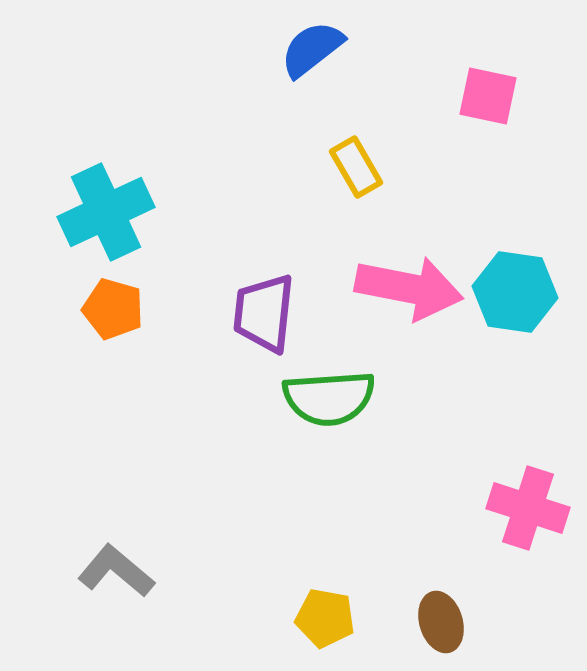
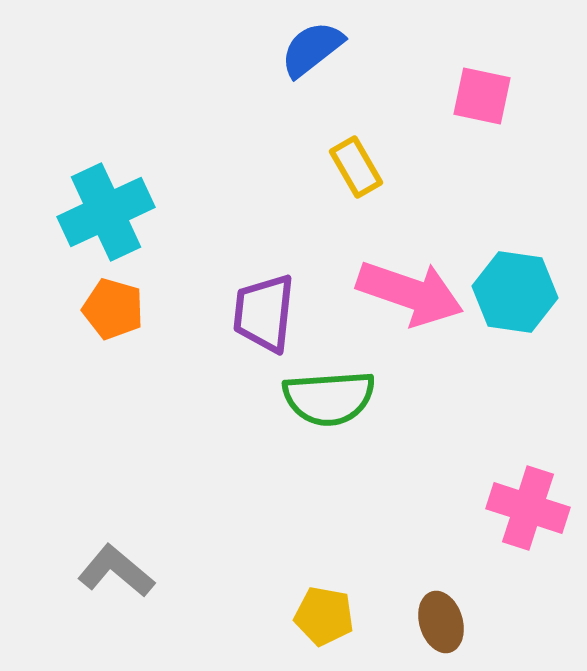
pink square: moved 6 px left
pink arrow: moved 1 px right, 5 px down; rotated 8 degrees clockwise
yellow pentagon: moved 1 px left, 2 px up
